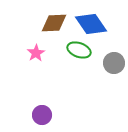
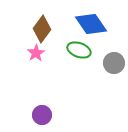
brown diamond: moved 12 px left, 6 px down; rotated 52 degrees counterclockwise
